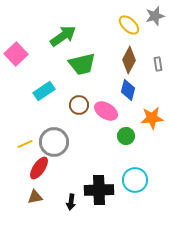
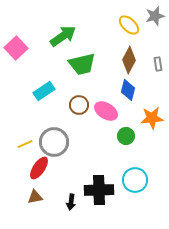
pink square: moved 6 px up
